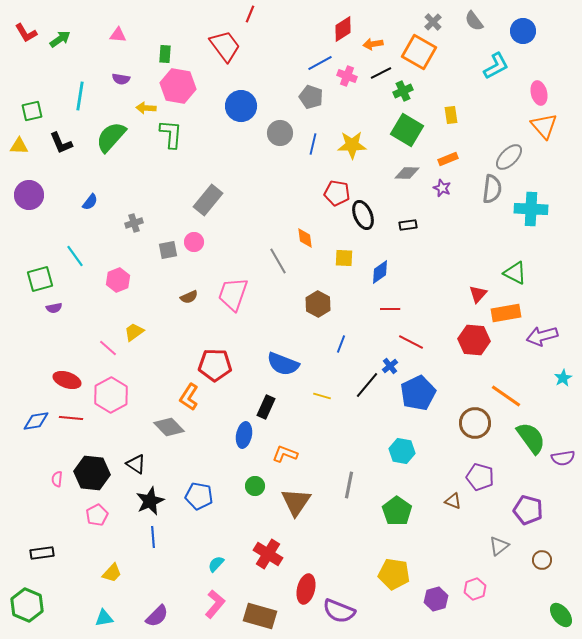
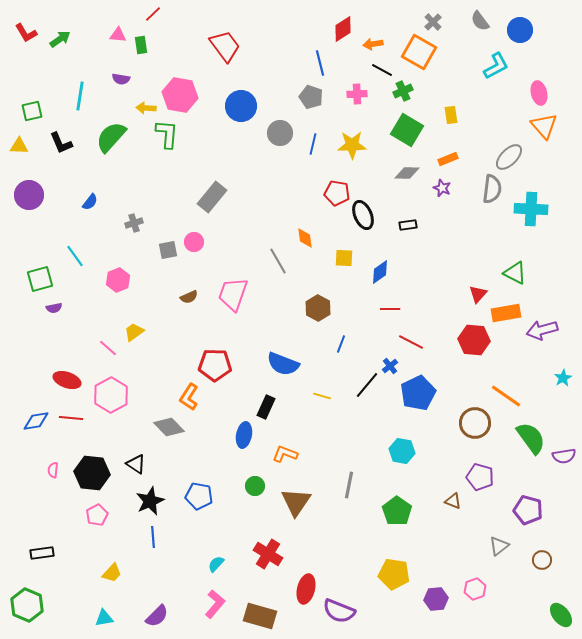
red line at (250, 14): moved 97 px left; rotated 24 degrees clockwise
gray semicircle at (474, 21): moved 6 px right
blue circle at (523, 31): moved 3 px left, 1 px up
green rectangle at (165, 54): moved 24 px left, 9 px up; rotated 12 degrees counterclockwise
blue line at (320, 63): rotated 75 degrees counterclockwise
black line at (381, 73): moved 1 px right, 3 px up; rotated 55 degrees clockwise
pink cross at (347, 76): moved 10 px right, 18 px down; rotated 24 degrees counterclockwise
pink hexagon at (178, 86): moved 2 px right, 9 px down
green L-shape at (171, 134): moved 4 px left
gray rectangle at (208, 200): moved 4 px right, 3 px up
brown hexagon at (318, 304): moved 4 px down
purple arrow at (542, 336): moved 6 px up
purple semicircle at (563, 458): moved 1 px right, 2 px up
pink semicircle at (57, 479): moved 4 px left, 9 px up
purple hexagon at (436, 599): rotated 10 degrees clockwise
